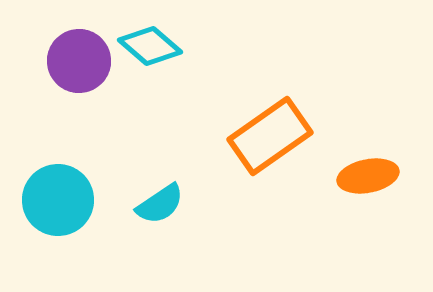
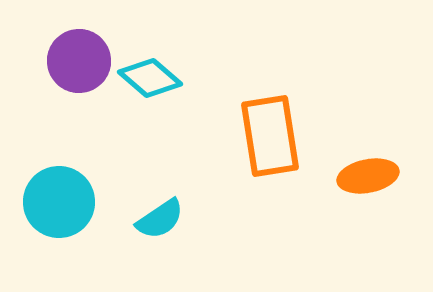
cyan diamond: moved 32 px down
orange rectangle: rotated 64 degrees counterclockwise
cyan circle: moved 1 px right, 2 px down
cyan semicircle: moved 15 px down
